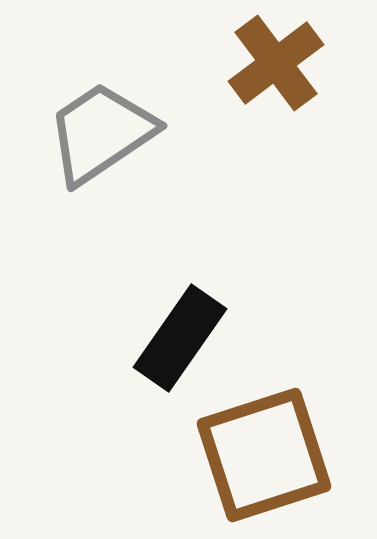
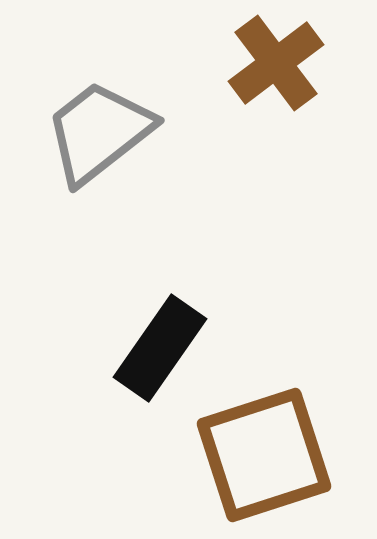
gray trapezoid: moved 2 px left, 1 px up; rotated 4 degrees counterclockwise
black rectangle: moved 20 px left, 10 px down
